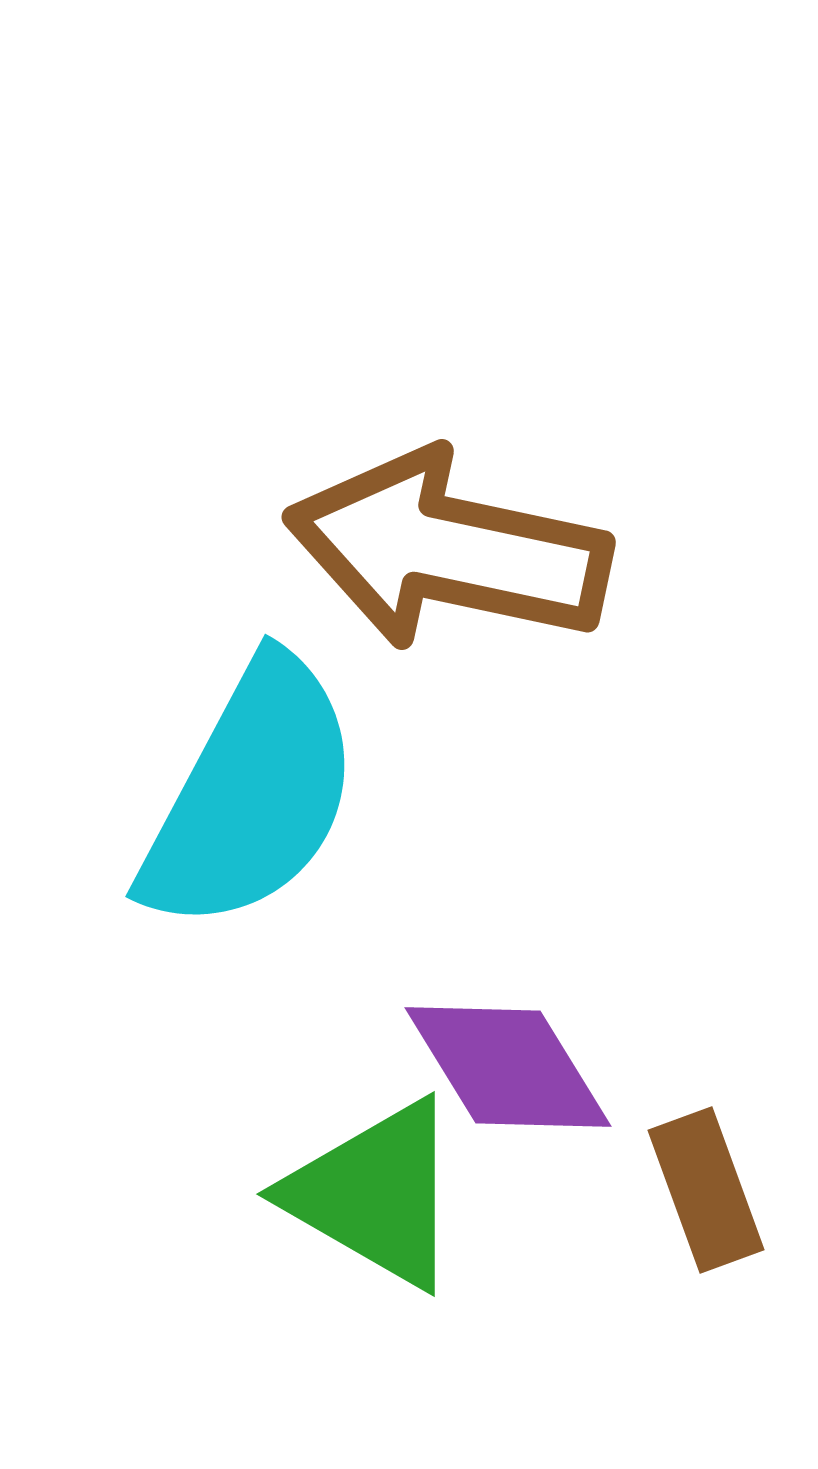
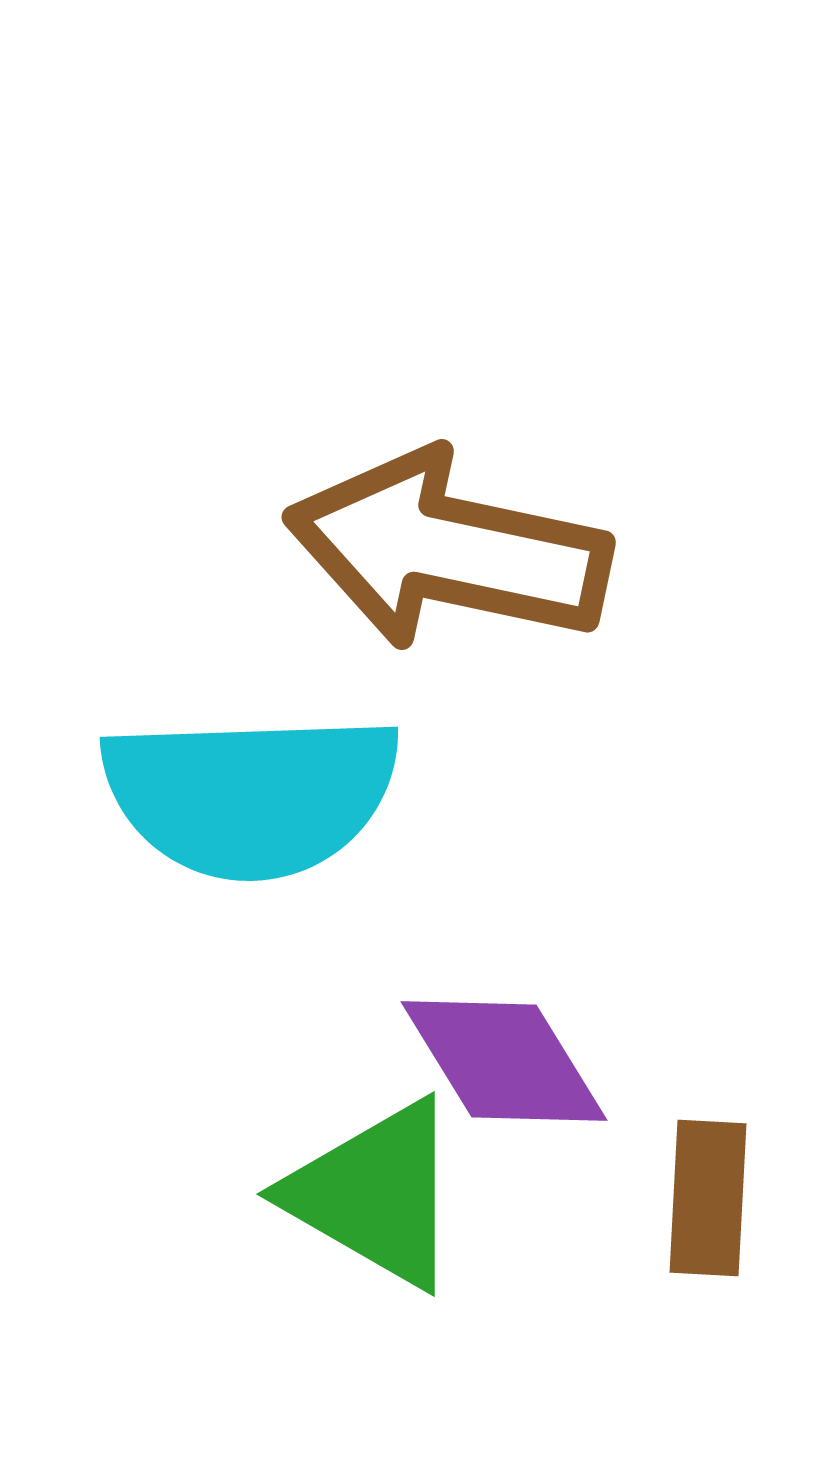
cyan semicircle: rotated 60 degrees clockwise
purple diamond: moved 4 px left, 6 px up
brown rectangle: moved 2 px right, 8 px down; rotated 23 degrees clockwise
